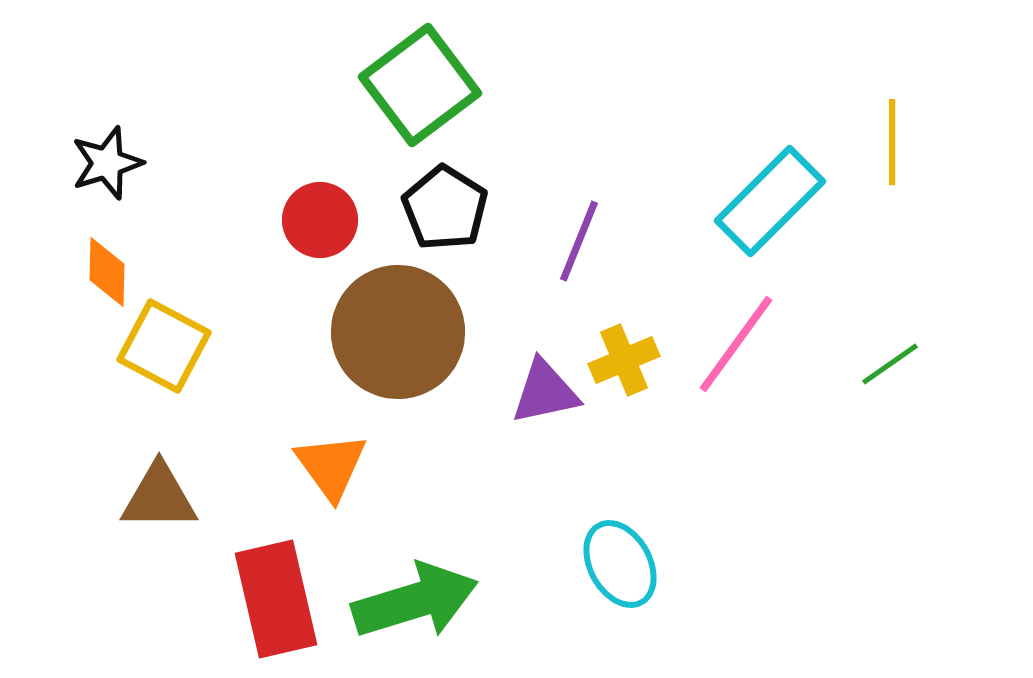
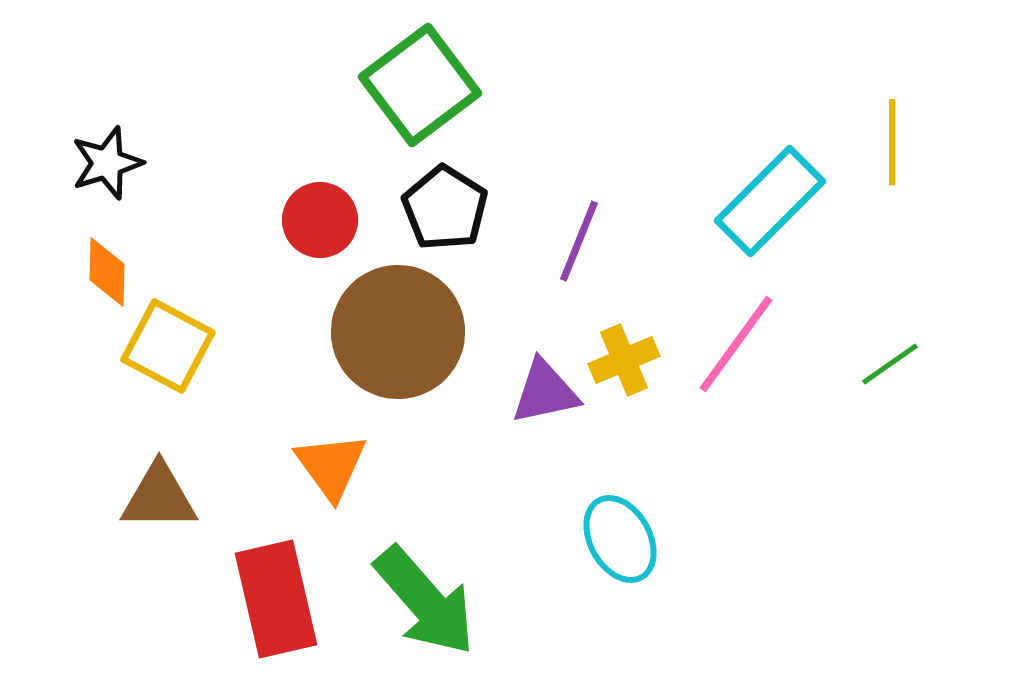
yellow square: moved 4 px right
cyan ellipse: moved 25 px up
green arrow: moved 10 px right; rotated 66 degrees clockwise
